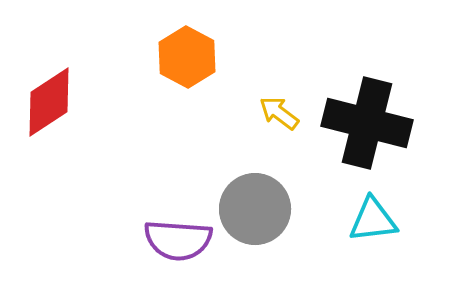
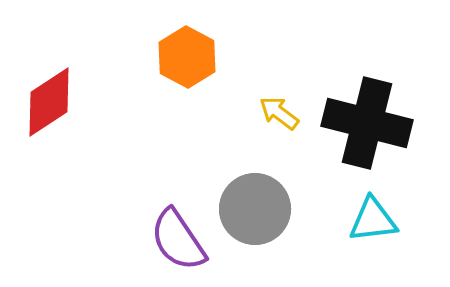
purple semicircle: rotated 52 degrees clockwise
